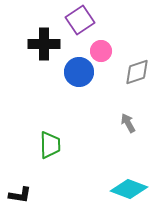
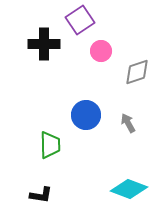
blue circle: moved 7 px right, 43 px down
black L-shape: moved 21 px right
